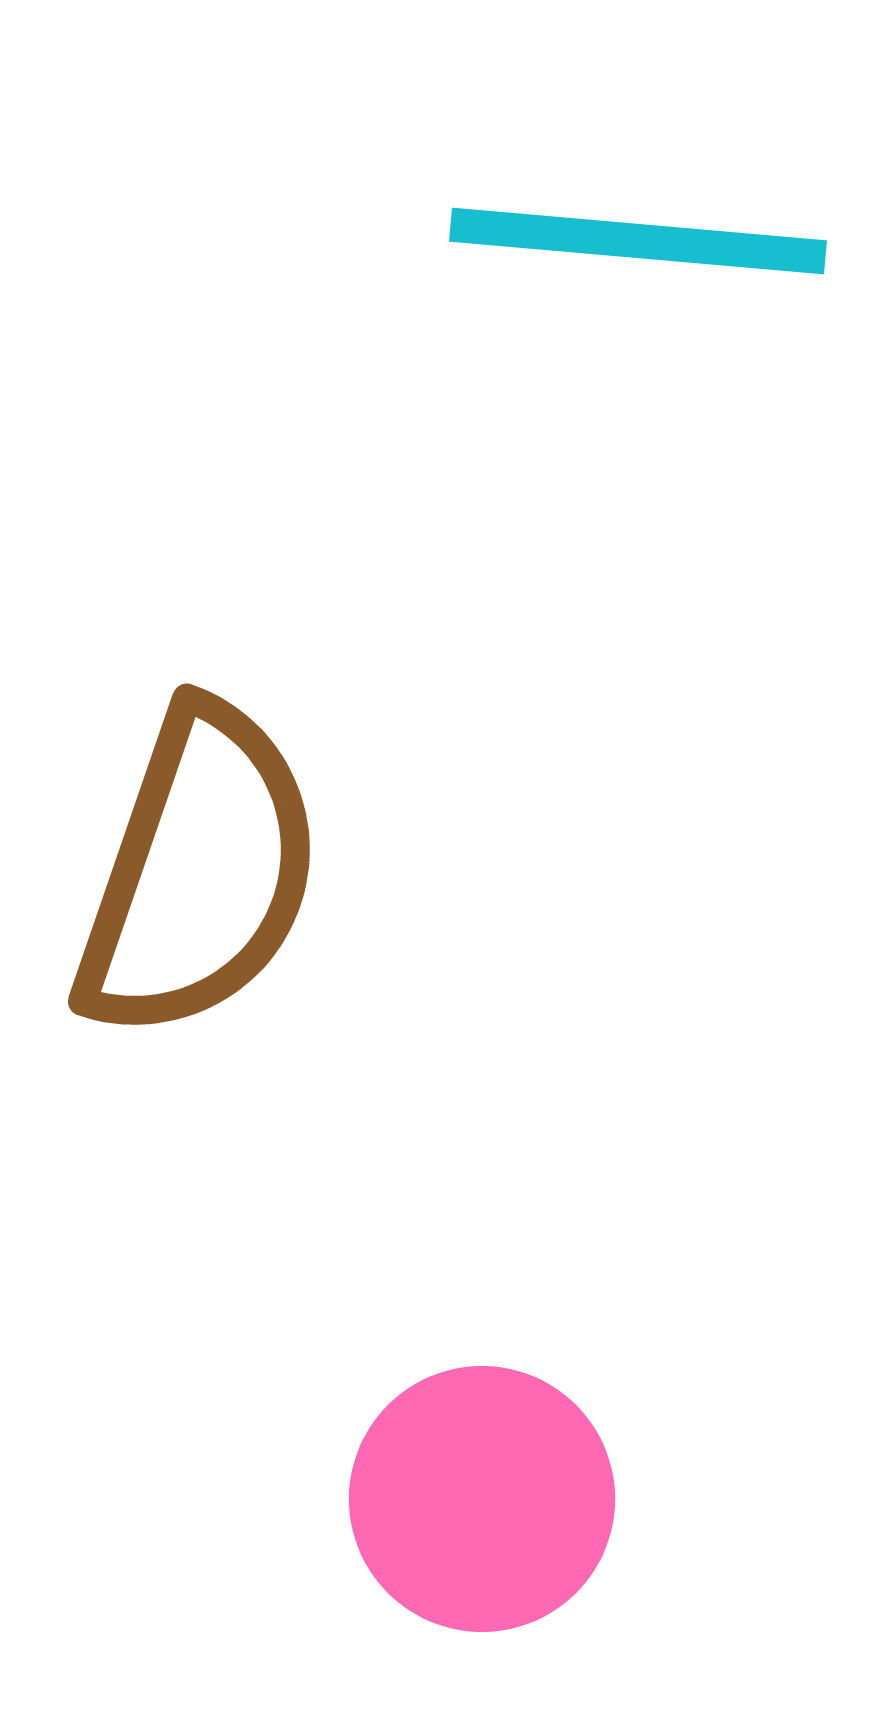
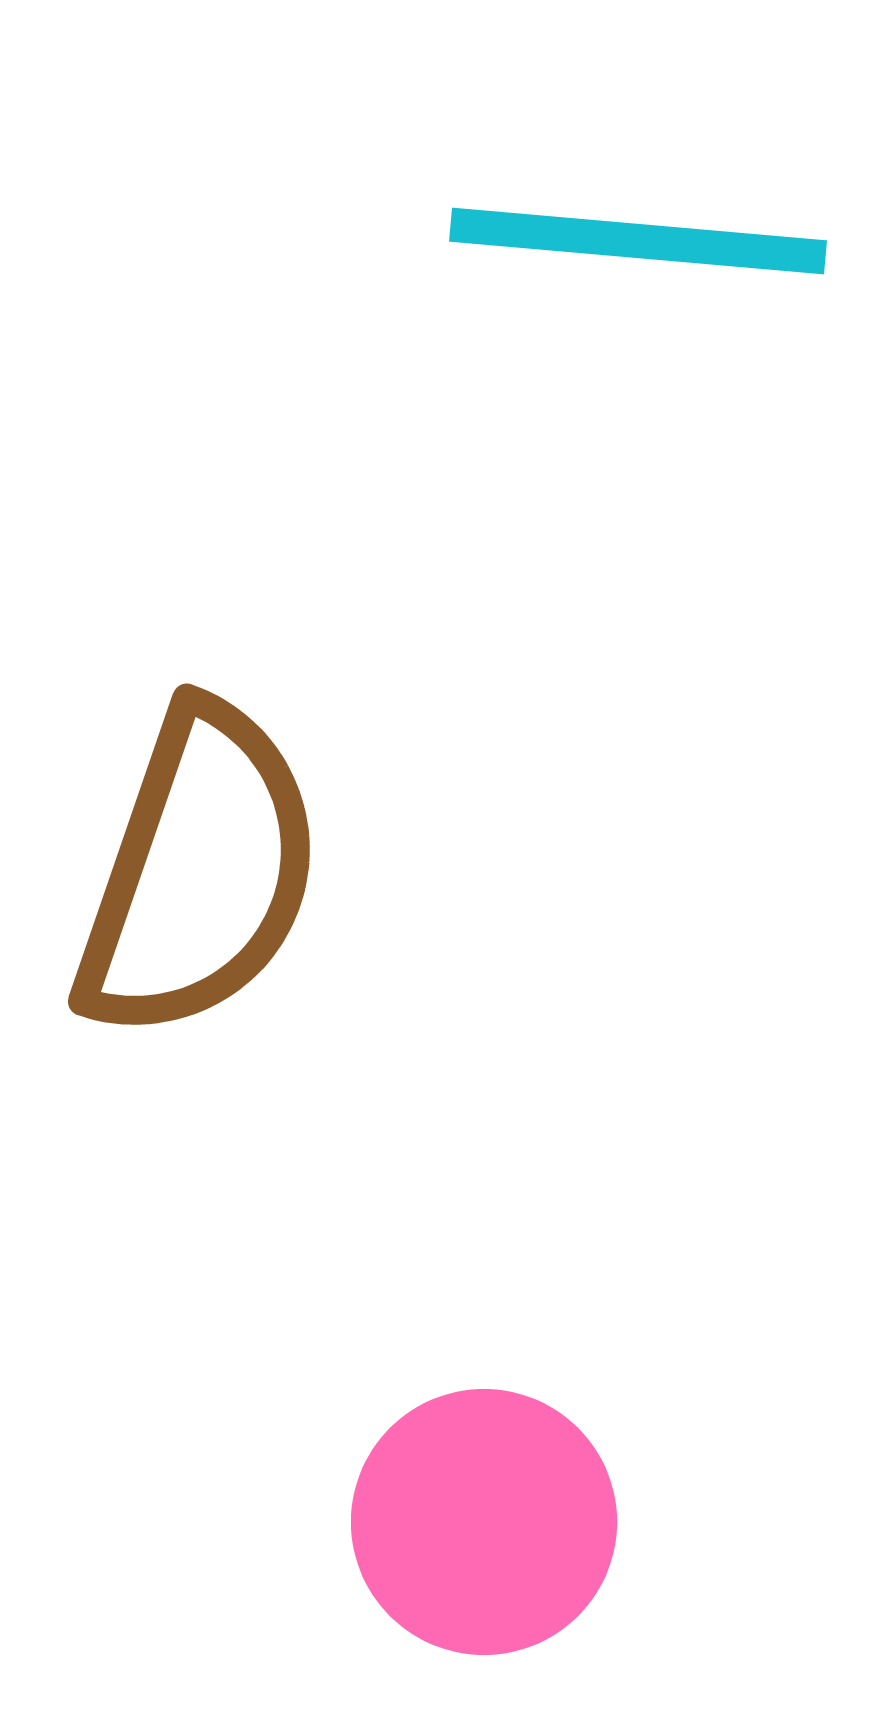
pink circle: moved 2 px right, 23 px down
